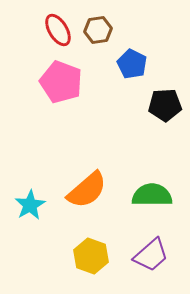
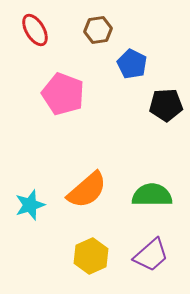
red ellipse: moved 23 px left
pink pentagon: moved 2 px right, 12 px down
black pentagon: moved 1 px right
cyan star: rotated 12 degrees clockwise
yellow hexagon: rotated 16 degrees clockwise
